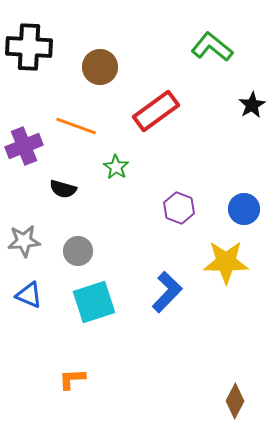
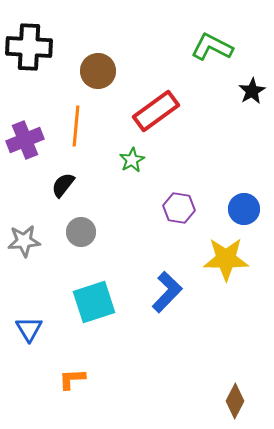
green L-shape: rotated 12 degrees counterclockwise
brown circle: moved 2 px left, 4 px down
black star: moved 14 px up
orange line: rotated 75 degrees clockwise
purple cross: moved 1 px right, 6 px up
green star: moved 16 px right, 7 px up; rotated 10 degrees clockwise
black semicircle: moved 4 px up; rotated 112 degrees clockwise
purple hexagon: rotated 12 degrees counterclockwise
gray circle: moved 3 px right, 19 px up
yellow star: moved 3 px up
blue triangle: moved 34 px down; rotated 36 degrees clockwise
